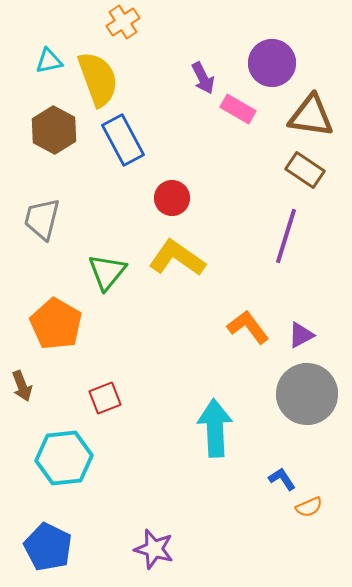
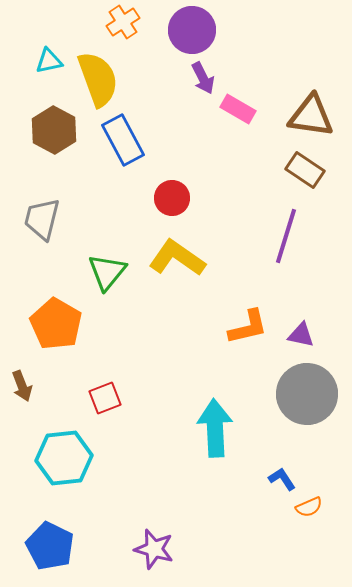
purple circle: moved 80 px left, 33 px up
orange L-shape: rotated 114 degrees clockwise
purple triangle: rotated 40 degrees clockwise
blue pentagon: moved 2 px right, 1 px up
